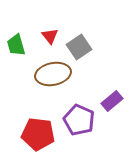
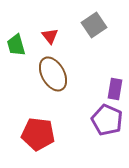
gray square: moved 15 px right, 22 px up
brown ellipse: rotated 72 degrees clockwise
purple rectangle: moved 3 px right, 12 px up; rotated 40 degrees counterclockwise
purple pentagon: moved 28 px right
